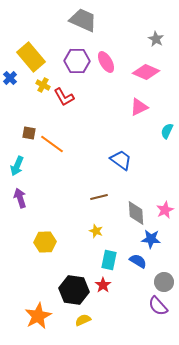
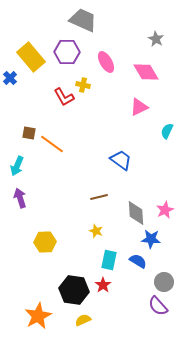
purple hexagon: moved 10 px left, 9 px up
pink diamond: rotated 36 degrees clockwise
yellow cross: moved 40 px right; rotated 16 degrees counterclockwise
